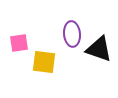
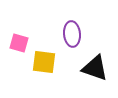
pink square: rotated 24 degrees clockwise
black triangle: moved 4 px left, 19 px down
